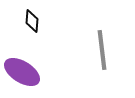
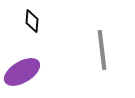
purple ellipse: rotated 63 degrees counterclockwise
